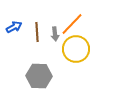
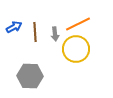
orange line: moved 6 px right; rotated 20 degrees clockwise
brown line: moved 2 px left
gray hexagon: moved 9 px left
